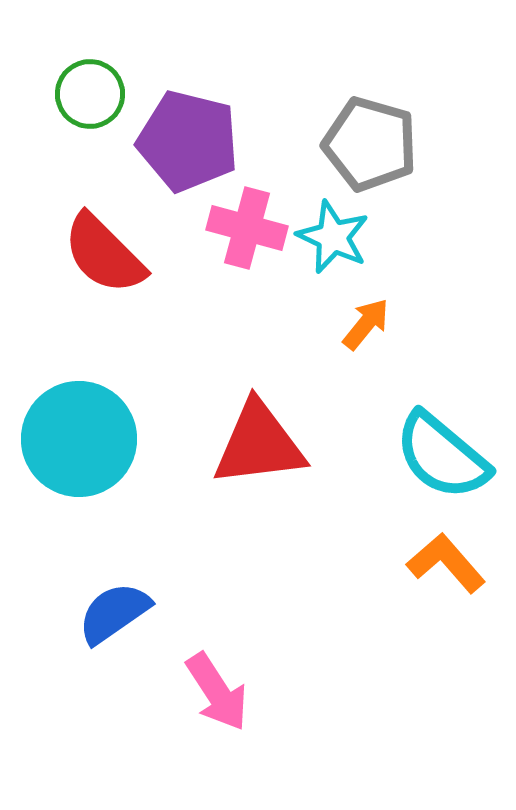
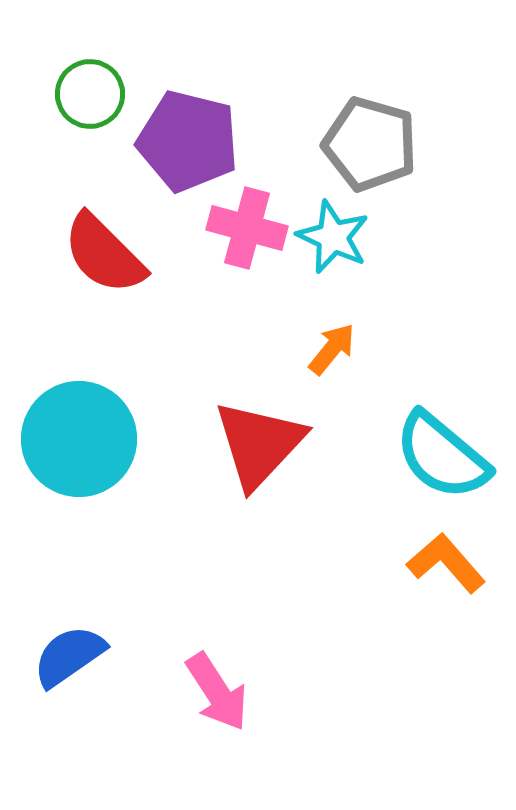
orange arrow: moved 34 px left, 25 px down
red triangle: rotated 40 degrees counterclockwise
blue semicircle: moved 45 px left, 43 px down
